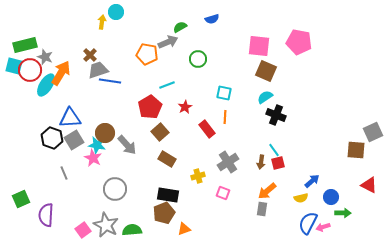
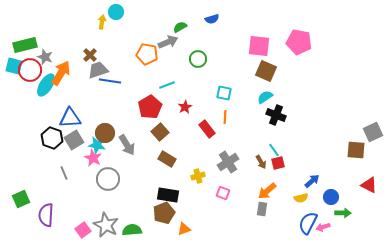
gray arrow at (127, 145): rotated 10 degrees clockwise
brown arrow at (261, 162): rotated 40 degrees counterclockwise
gray circle at (115, 189): moved 7 px left, 10 px up
